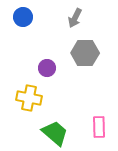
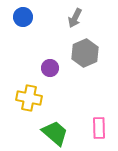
gray hexagon: rotated 24 degrees counterclockwise
purple circle: moved 3 px right
pink rectangle: moved 1 px down
